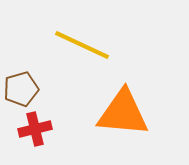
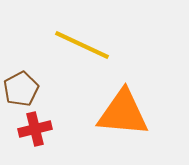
brown pentagon: rotated 12 degrees counterclockwise
